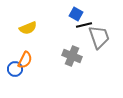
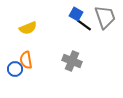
black line: rotated 49 degrees clockwise
gray trapezoid: moved 6 px right, 20 px up
gray cross: moved 5 px down
orange semicircle: moved 1 px right; rotated 144 degrees clockwise
